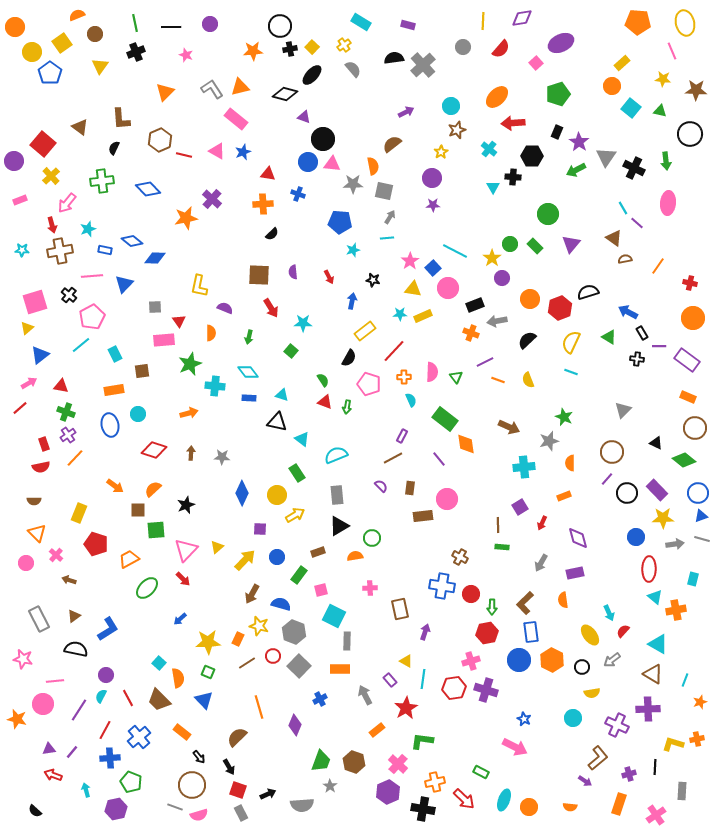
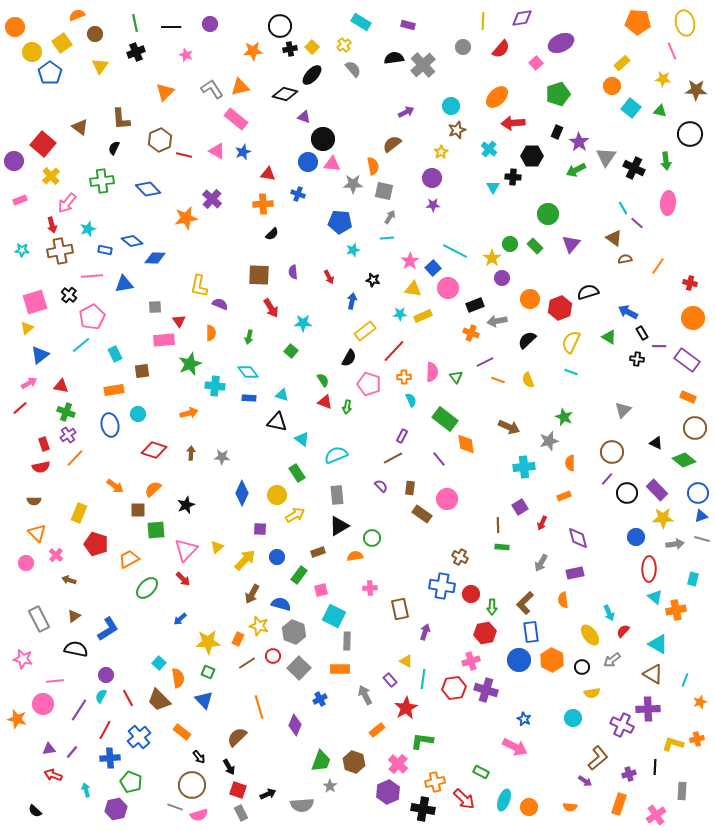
blue triangle at (124, 284): rotated 36 degrees clockwise
purple semicircle at (225, 308): moved 5 px left, 4 px up
brown rectangle at (423, 516): moved 1 px left, 2 px up; rotated 42 degrees clockwise
red hexagon at (487, 633): moved 2 px left
gray square at (299, 666): moved 2 px down
purple cross at (617, 725): moved 5 px right
